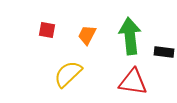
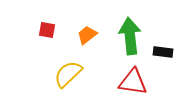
orange trapezoid: rotated 25 degrees clockwise
black rectangle: moved 1 px left
